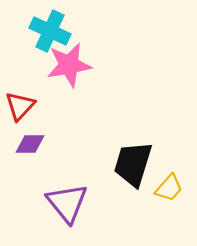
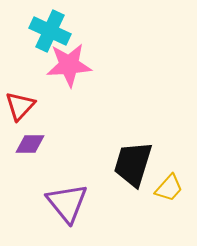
pink star: rotated 6 degrees clockwise
